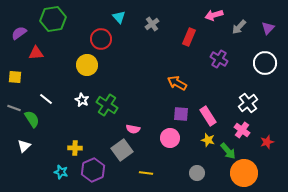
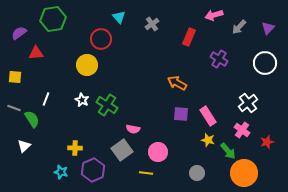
white line: rotated 72 degrees clockwise
pink circle: moved 12 px left, 14 px down
